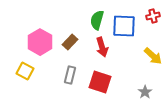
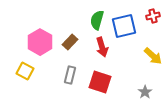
blue square: rotated 15 degrees counterclockwise
